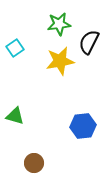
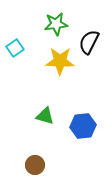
green star: moved 3 px left
yellow star: rotated 12 degrees clockwise
green triangle: moved 30 px right
brown circle: moved 1 px right, 2 px down
